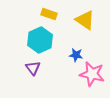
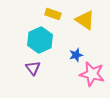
yellow rectangle: moved 4 px right
blue star: rotated 24 degrees counterclockwise
